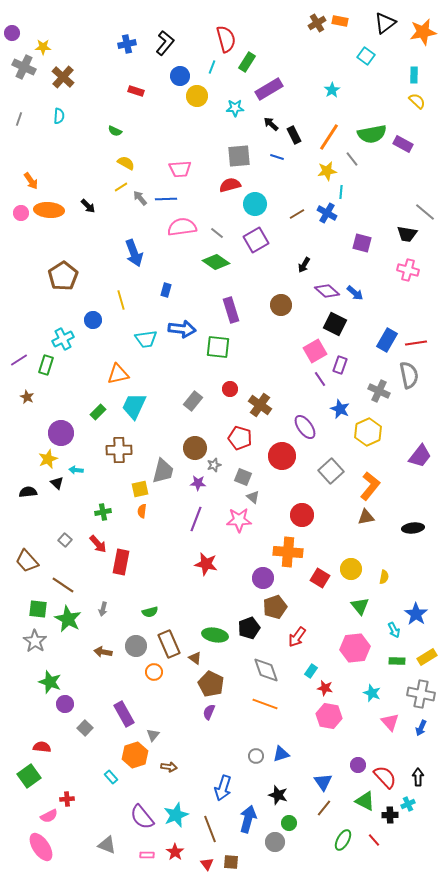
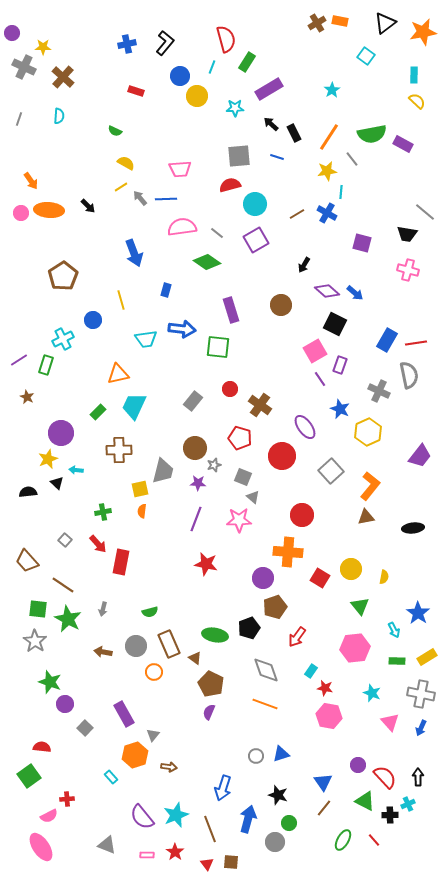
black rectangle at (294, 135): moved 2 px up
green diamond at (216, 262): moved 9 px left
blue star at (416, 614): moved 2 px right, 1 px up
